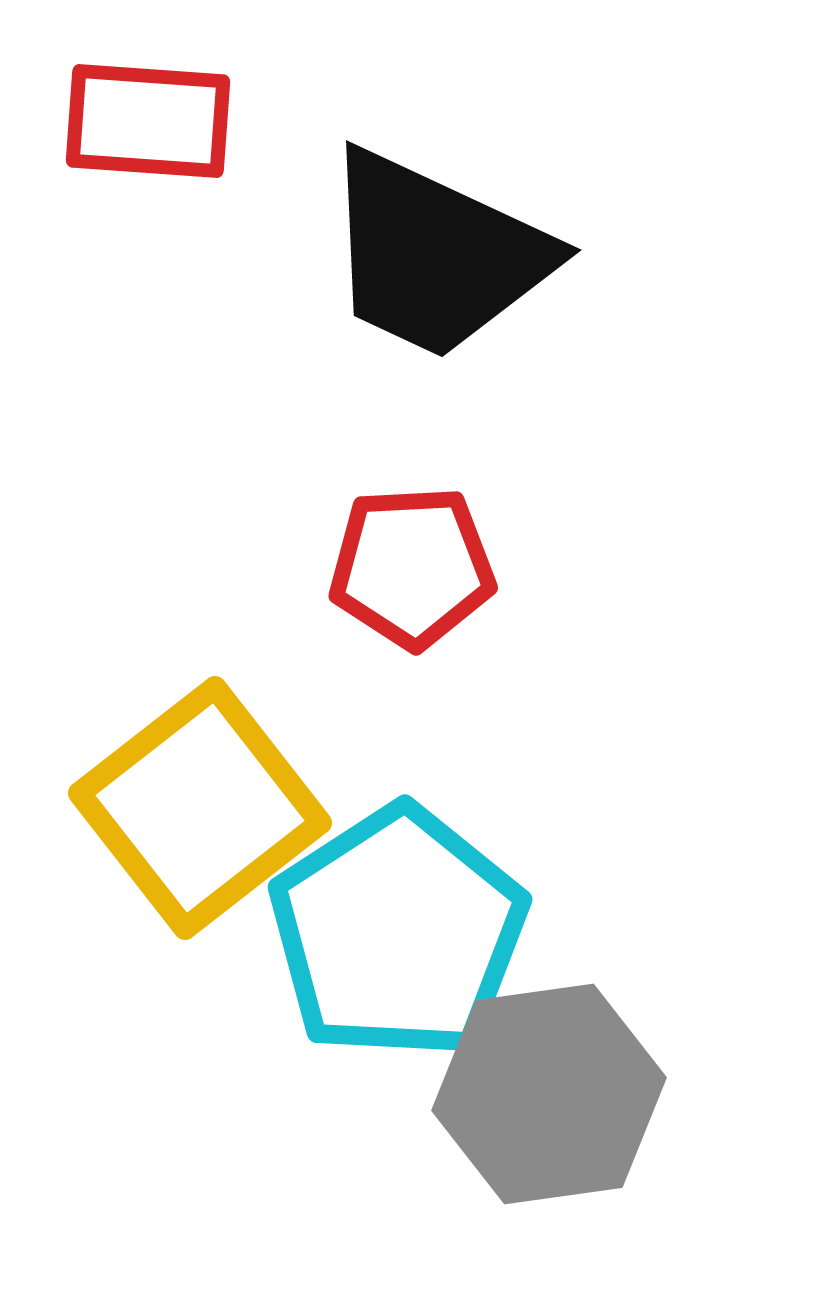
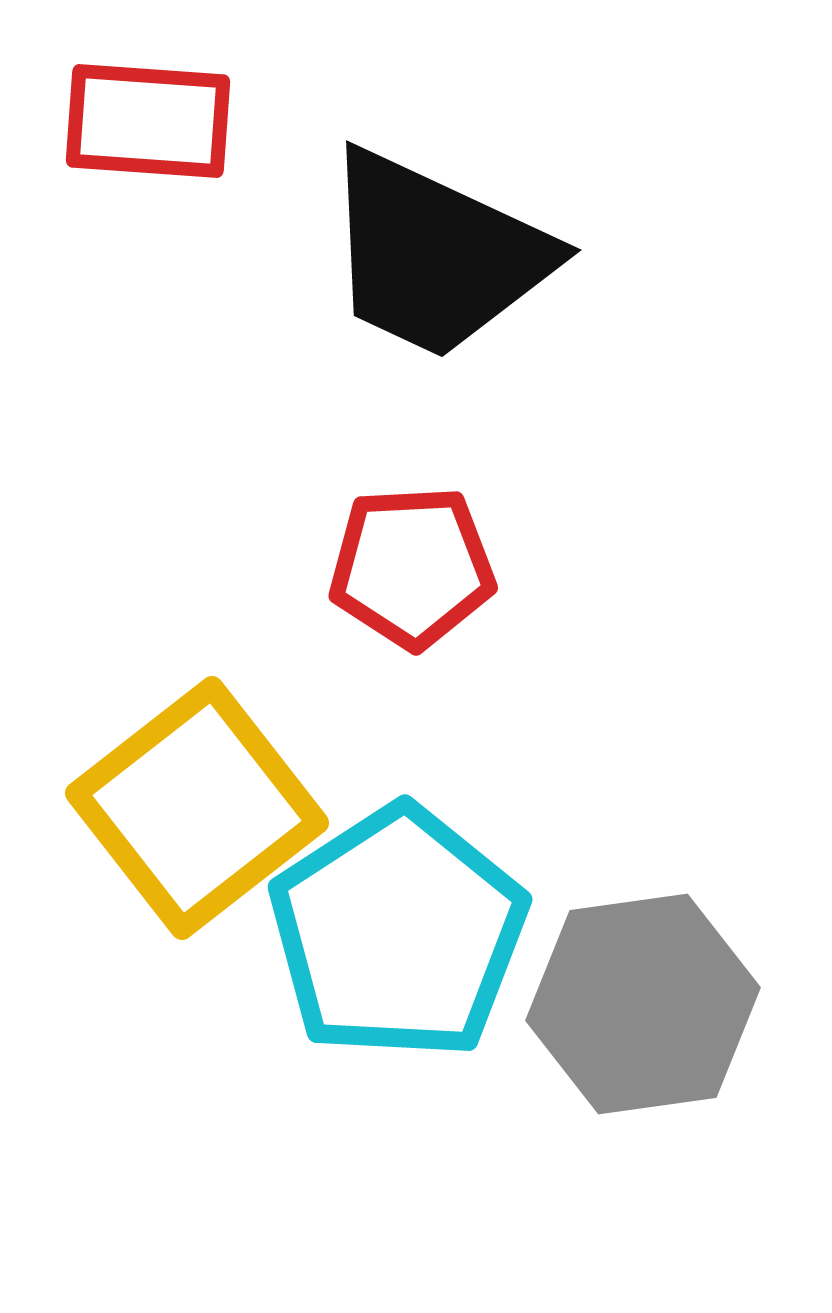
yellow square: moved 3 px left
gray hexagon: moved 94 px right, 90 px up
